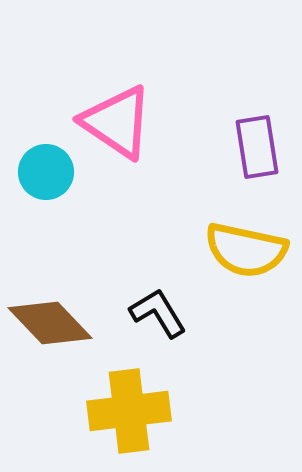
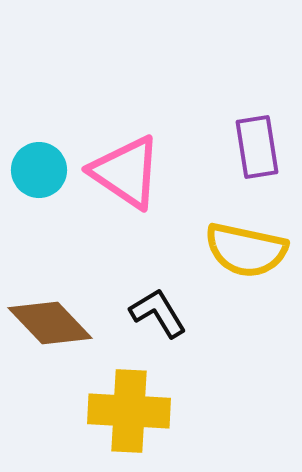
pink triangle: moved 9 px right, 50 px down
cyan circle: moved 7 px left, 2 px up
yellow cross: rotated 10 degrees clockwise
